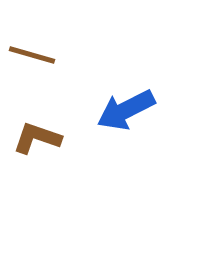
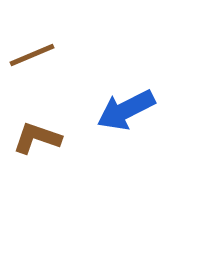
brown line: rotated 39 degrees counterclockwise
